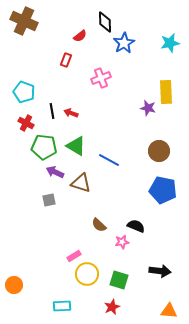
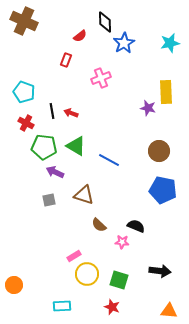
brown triangle: moved 3 px right, 12 px down
pink star: rotated 16 degrees clockwise
red star: rotated 28 degrees counterclockwise
